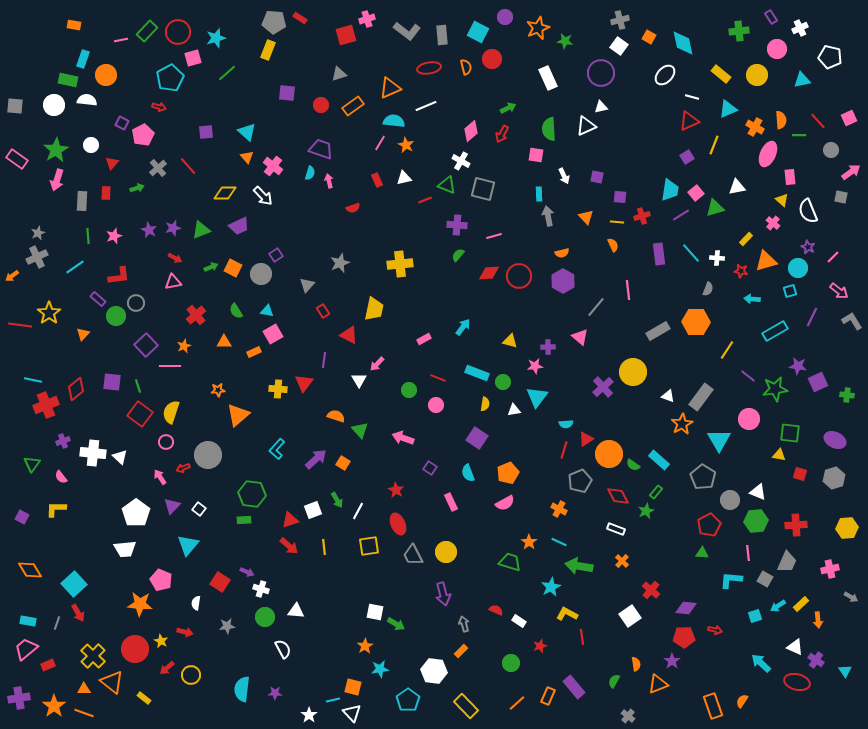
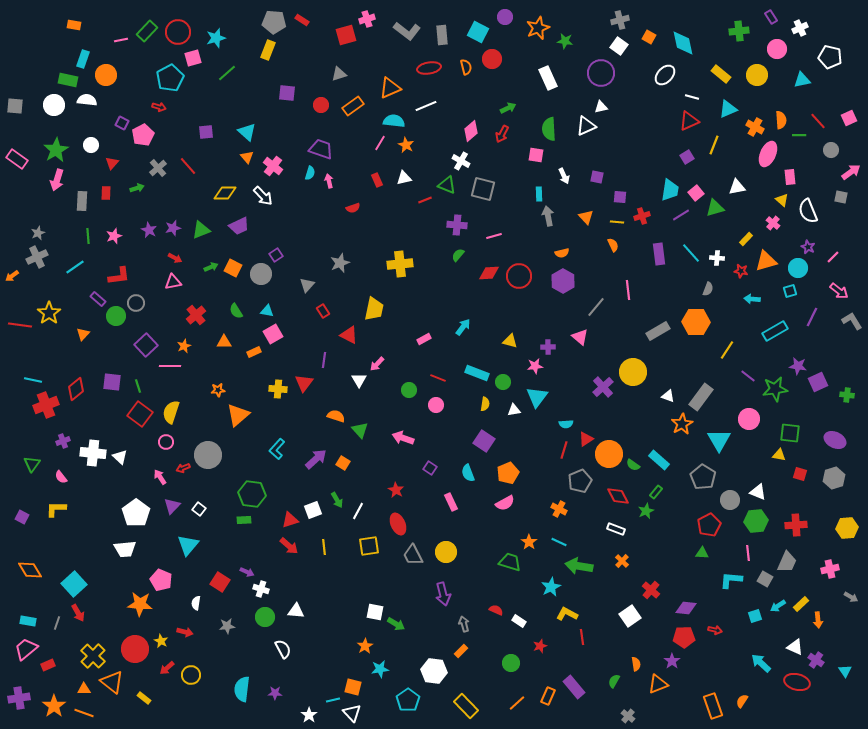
red rectangle at (300, 18): moved 2 px right, 2 px down
purple square at (477, 438): moved 7 px right, 3 px down
